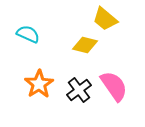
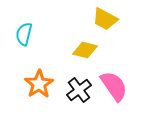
yellow trapezoid: rotated 12 degrees counterclockwise
cyan semicircle: moved 4 px left; rotated 100 degrees counterclockwise
yellow diamond: moved 5 px down
